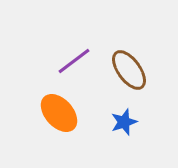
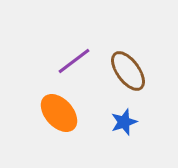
brown ellipse: moved 1 px left, 1 px down
